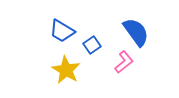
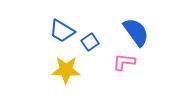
blue square: moved 2 px left, 3 px up
pink L-shape: rotated 135 degrees counterclockwise
yellow star: rotated 28 degrees counterclockwise
